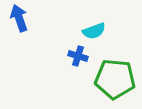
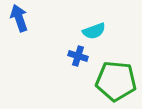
green pentagon: moved 1 px right, 2 px down
